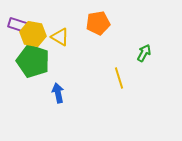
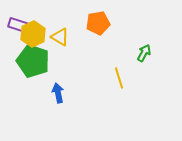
yellow hexagon: rotated 25 degrees clockwise
